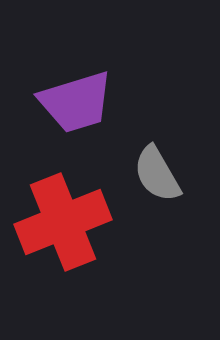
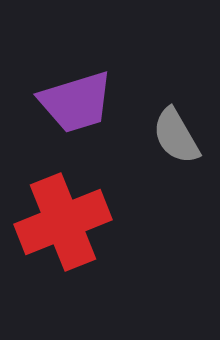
gray semicircle: moved 19 px right, 38 px up
